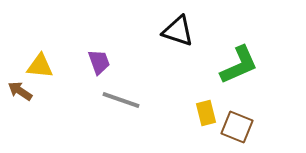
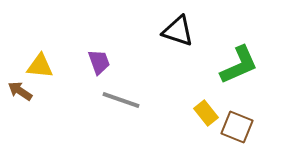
yellow rectangle: rotated 25 degrees counterclockwise
